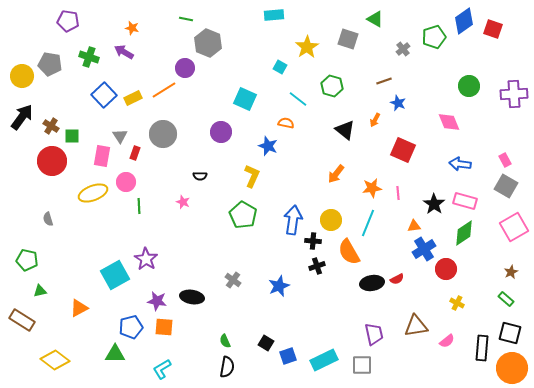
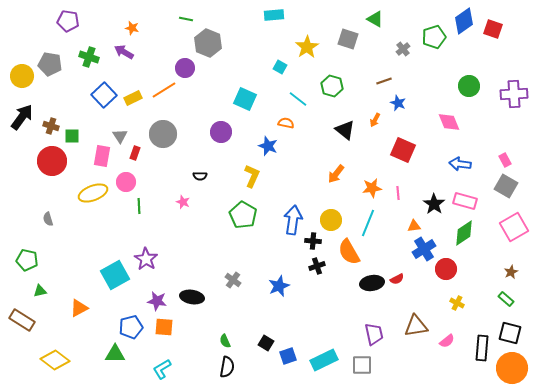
brown cross at (51, 126): rotated 14 degrees counterclockwise
